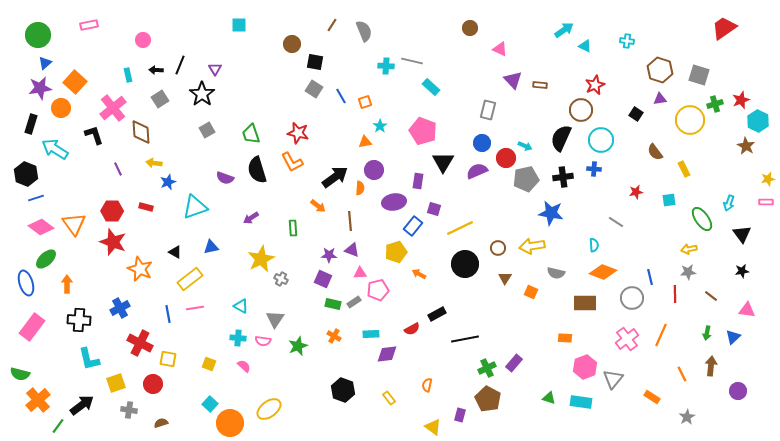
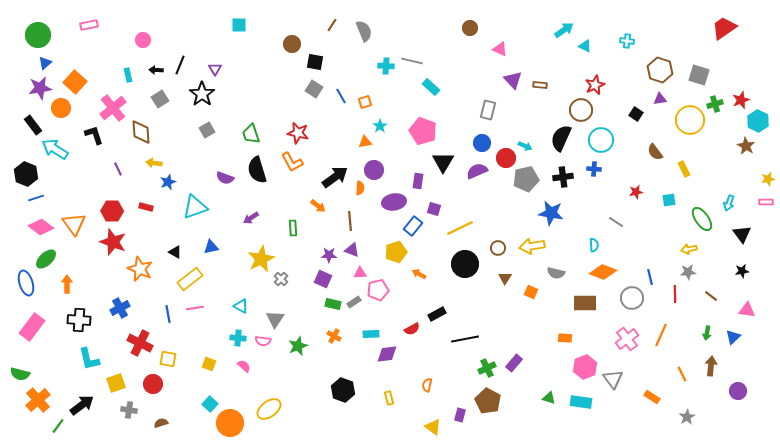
black rectangle at (31, 124): moved 2 px right, 1 px down; rotated 54 degrees counterclockwise
gray cross at (281, 279): rotated 16 degrees clockwise
gray triangle at (613, 379): rotated 15 degrees counterclockwise
yellow rectangle at (389, 398): rotated 24 degrees clockwise
brown pentagon at (488, 399): moved 2 px down
